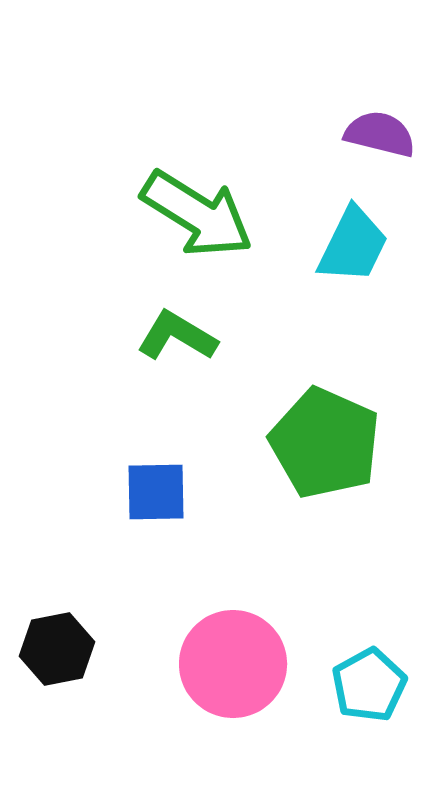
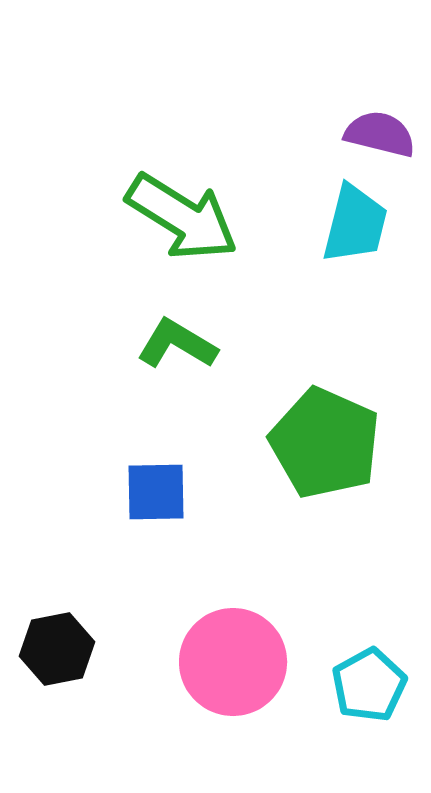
green arrow: moved 15 px left, 3 px down
cyan trapezoid: moved 2 px right, 21 px up; rotated 12 degrees counterclockwise
green L-shape: moved 8 px down
pink circle: moved 2 px up
